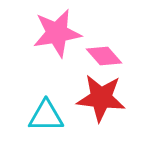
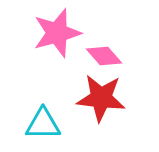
pink star: rotated 6 degrees counterclockwise
cyan triangle: moved 3 px left, 8 px down
